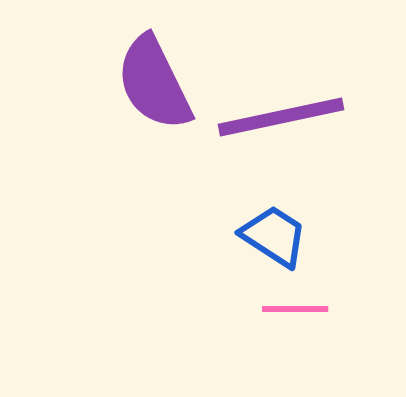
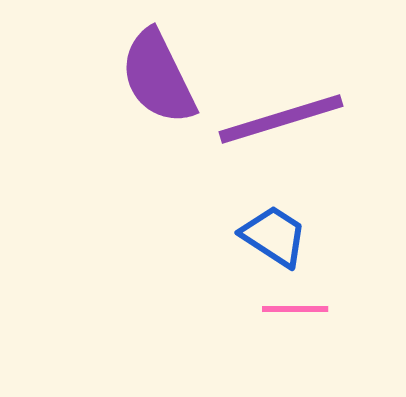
purple semicircle: moved 4 px right, 6 px up
purple line: moved 2 px down; rotated 5 degrees counterclockwise
